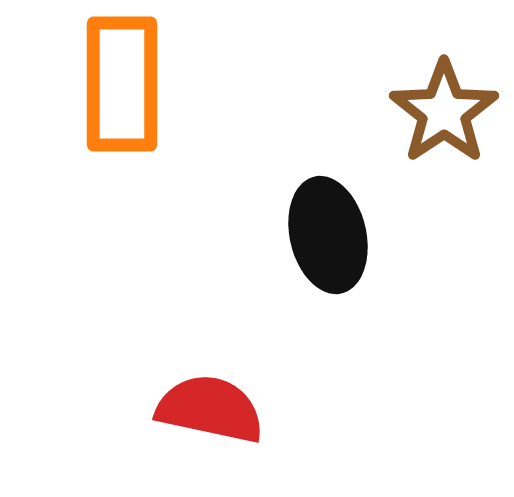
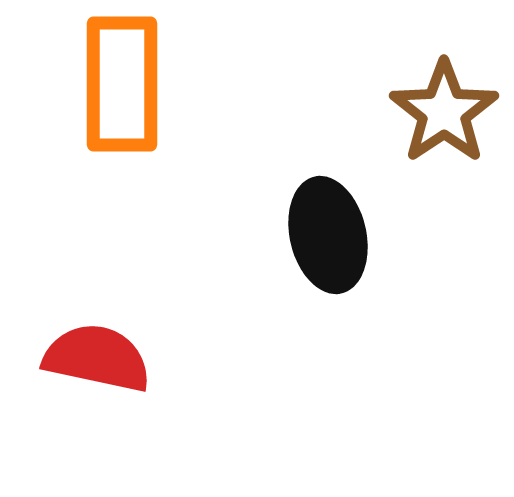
red semicircle: moved 113 px left, 51 px up
